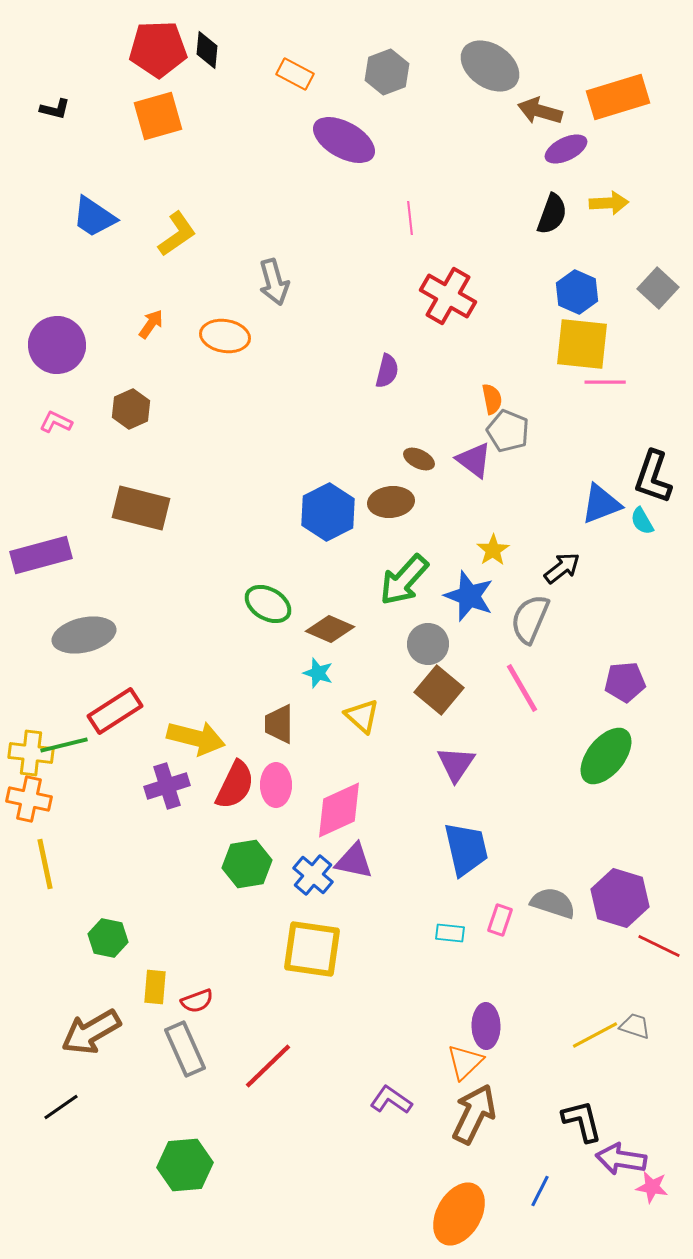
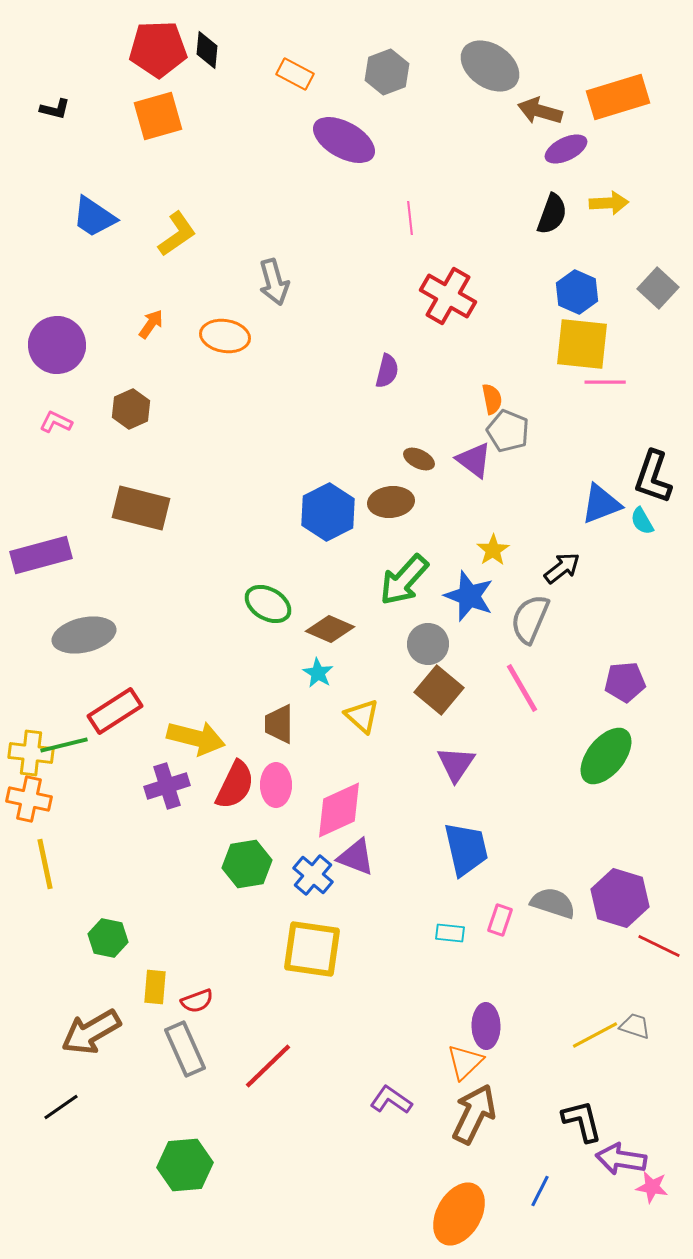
cyan star at (318, 673): rotated 12 degrees clockwise
purple triangle at (354, 861): moved 2 px right, 4 px up; rotated 9 degrees clockwise
